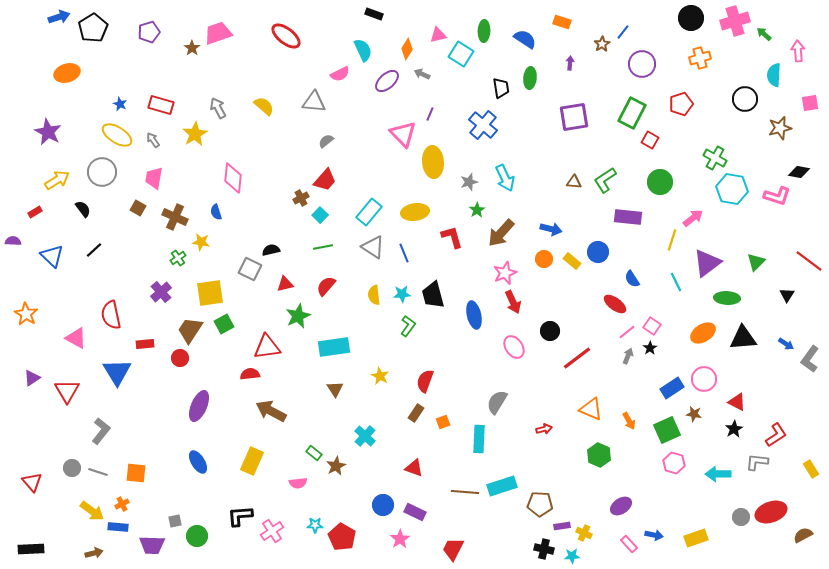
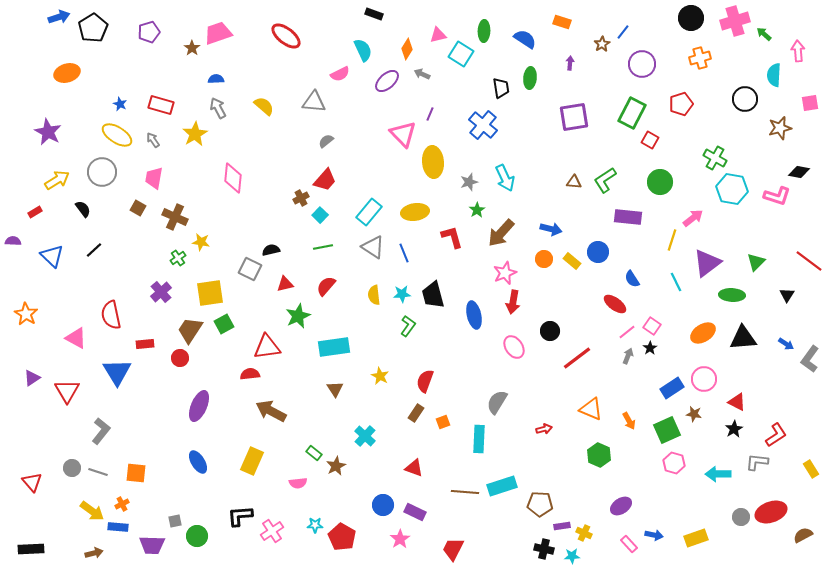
blue semicircle at (216, 212): moved 133 px up; rotated 105 degrees clockwise
green ellipse at (727, 298): moved 5 px right, 3 px up
red arrow at (513, 302): rotated 35 degrees clockwise
